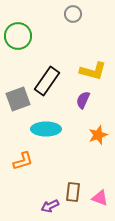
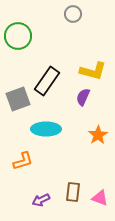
purple semicircle: moved 3 px up
orange star: rotated 12 degrees counterclockwise
purple arrow: moved 9 px left, 6 px up
